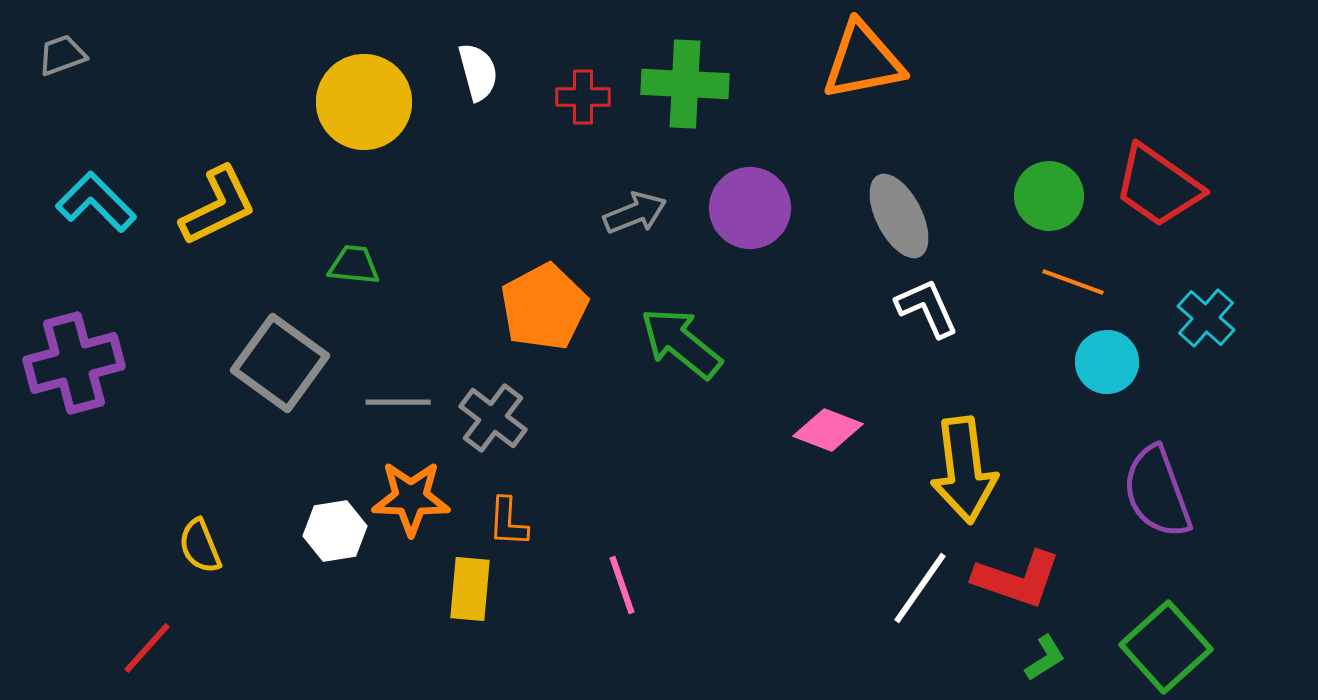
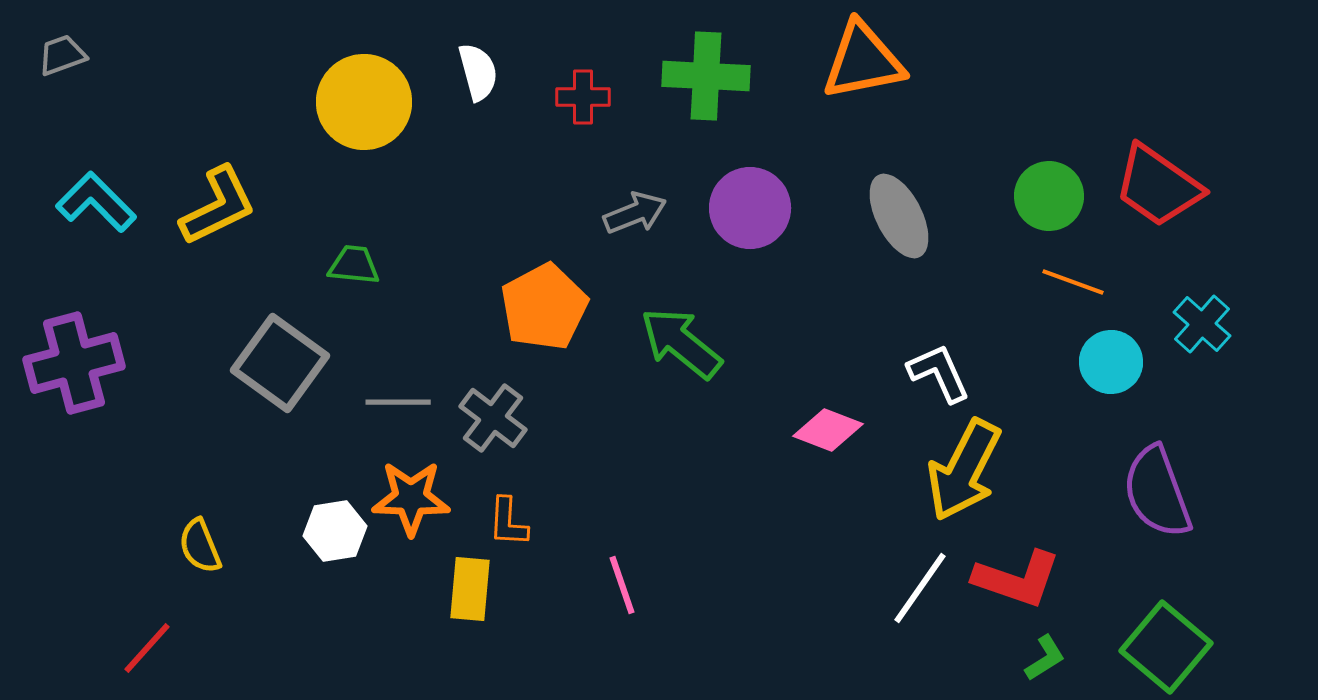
green cross: moved 21 px right, 8 px up
white L-shape: moved 12 px right, 65 px down
cyan cross: moved 4 px left, 6 px down
cyan circle: moved 4 px right
yellow arrow: rotated 34 degrees clockwise
green square: rotated 8 degrees counterclockwise
